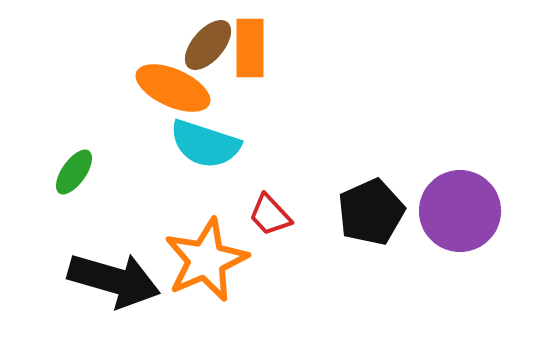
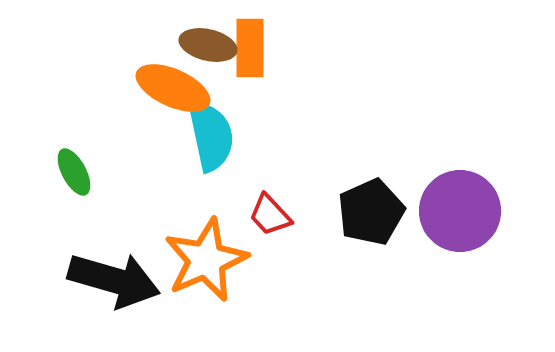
brown ellipse: rotated 62 degrees clockwise
cyan semicircle: moved 6 px right, 8 px up; rotated 120 degrees counterclockwise
green ellipse: rotated 63 degrees counterclockwise
